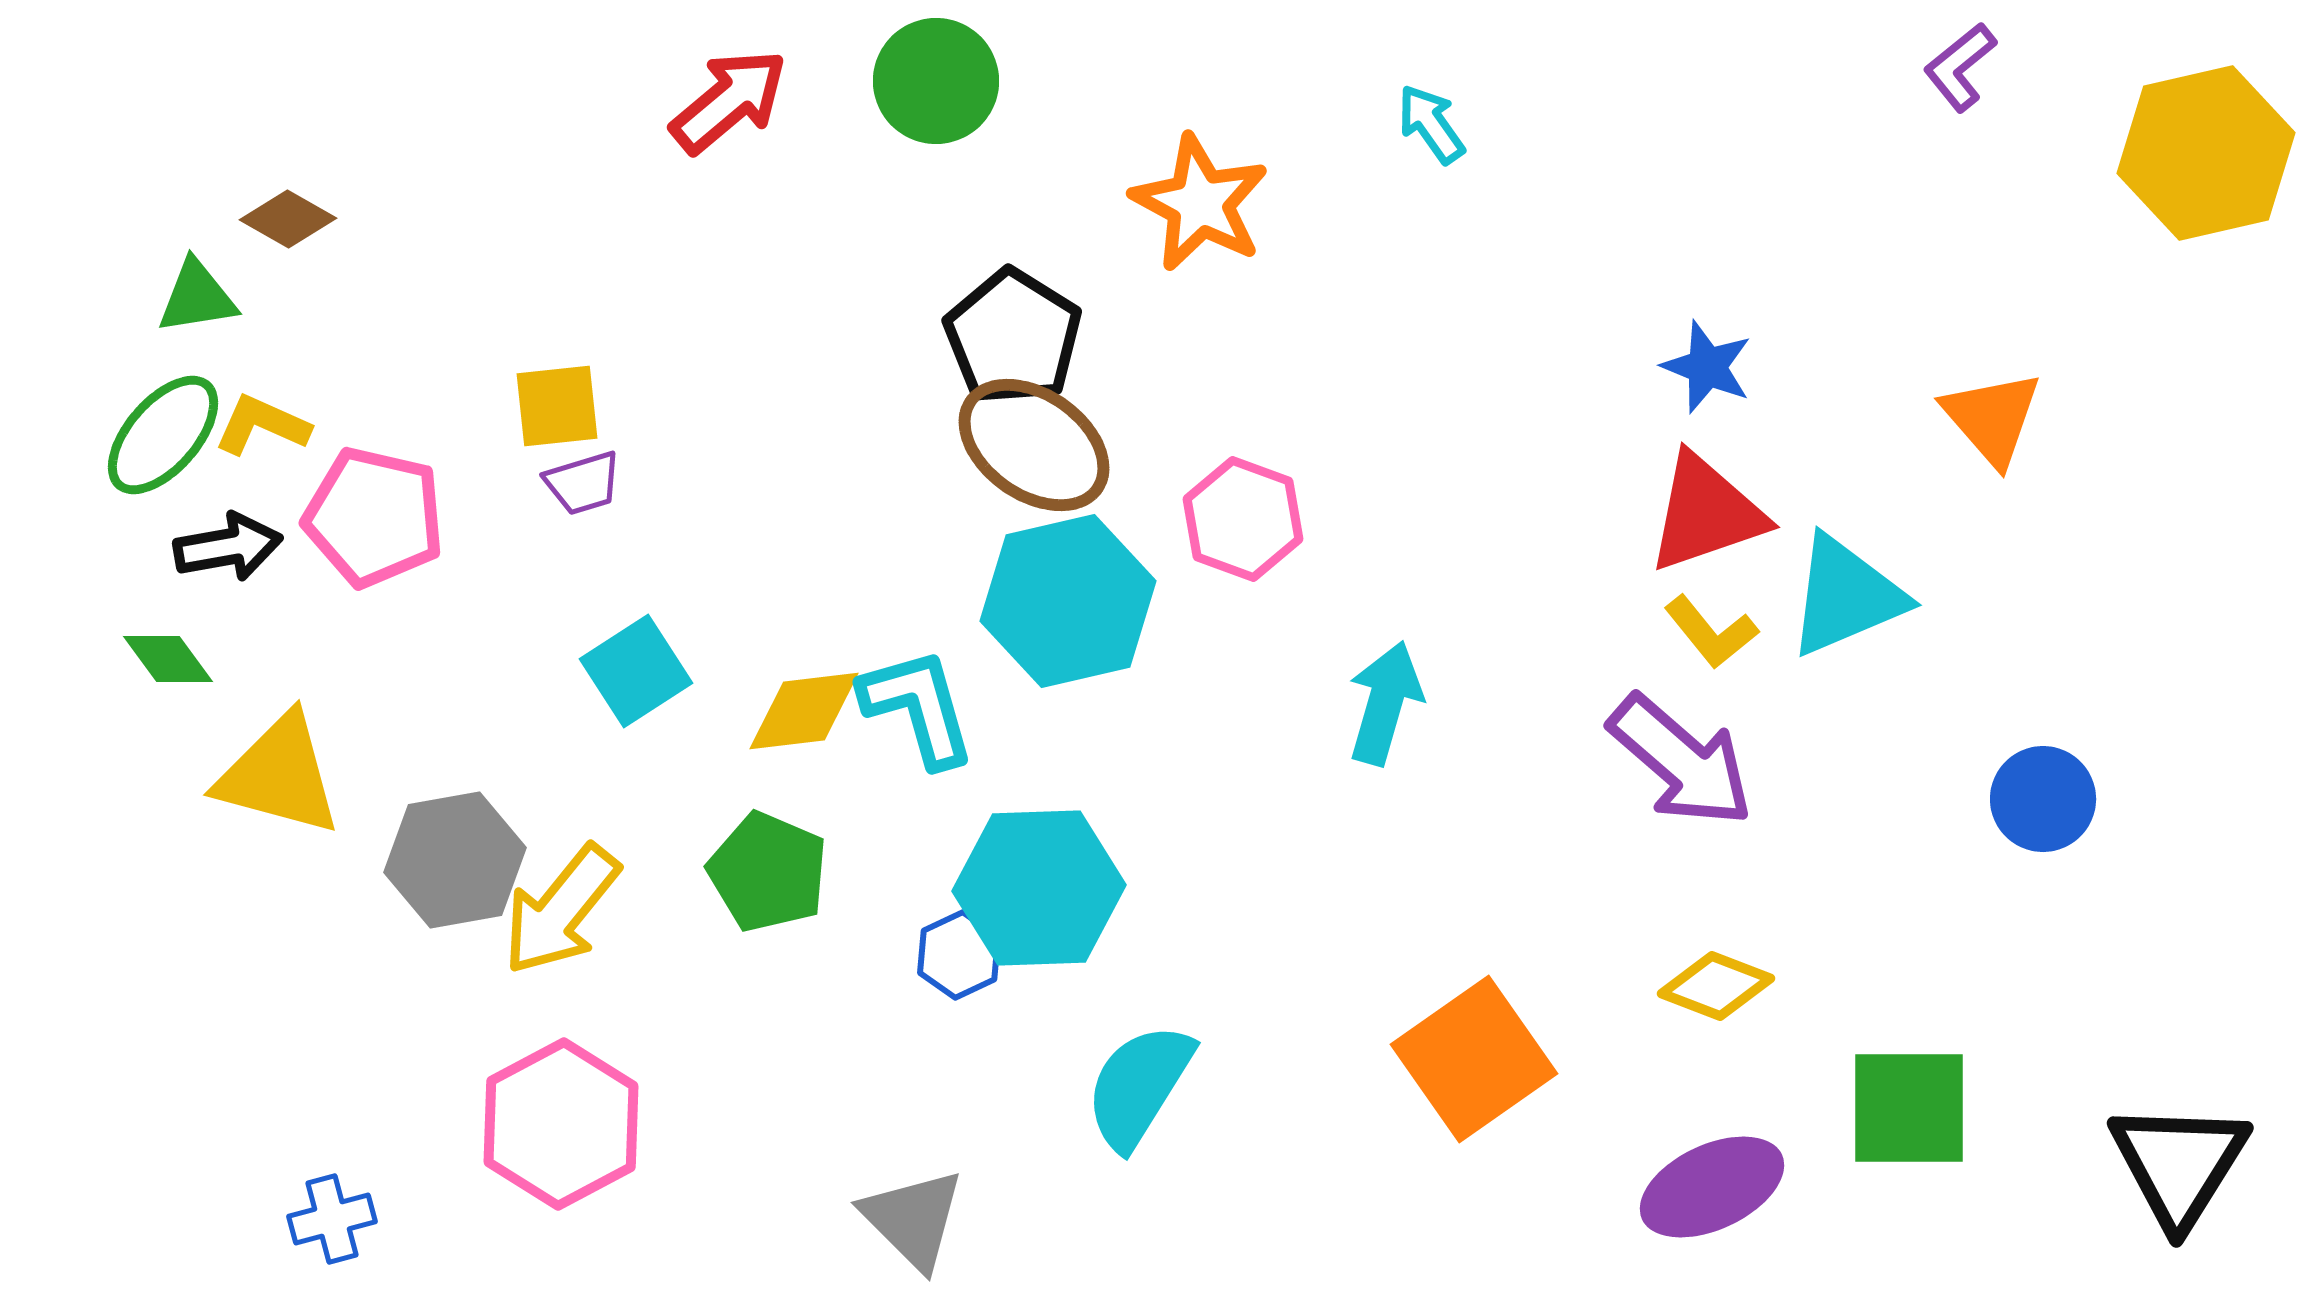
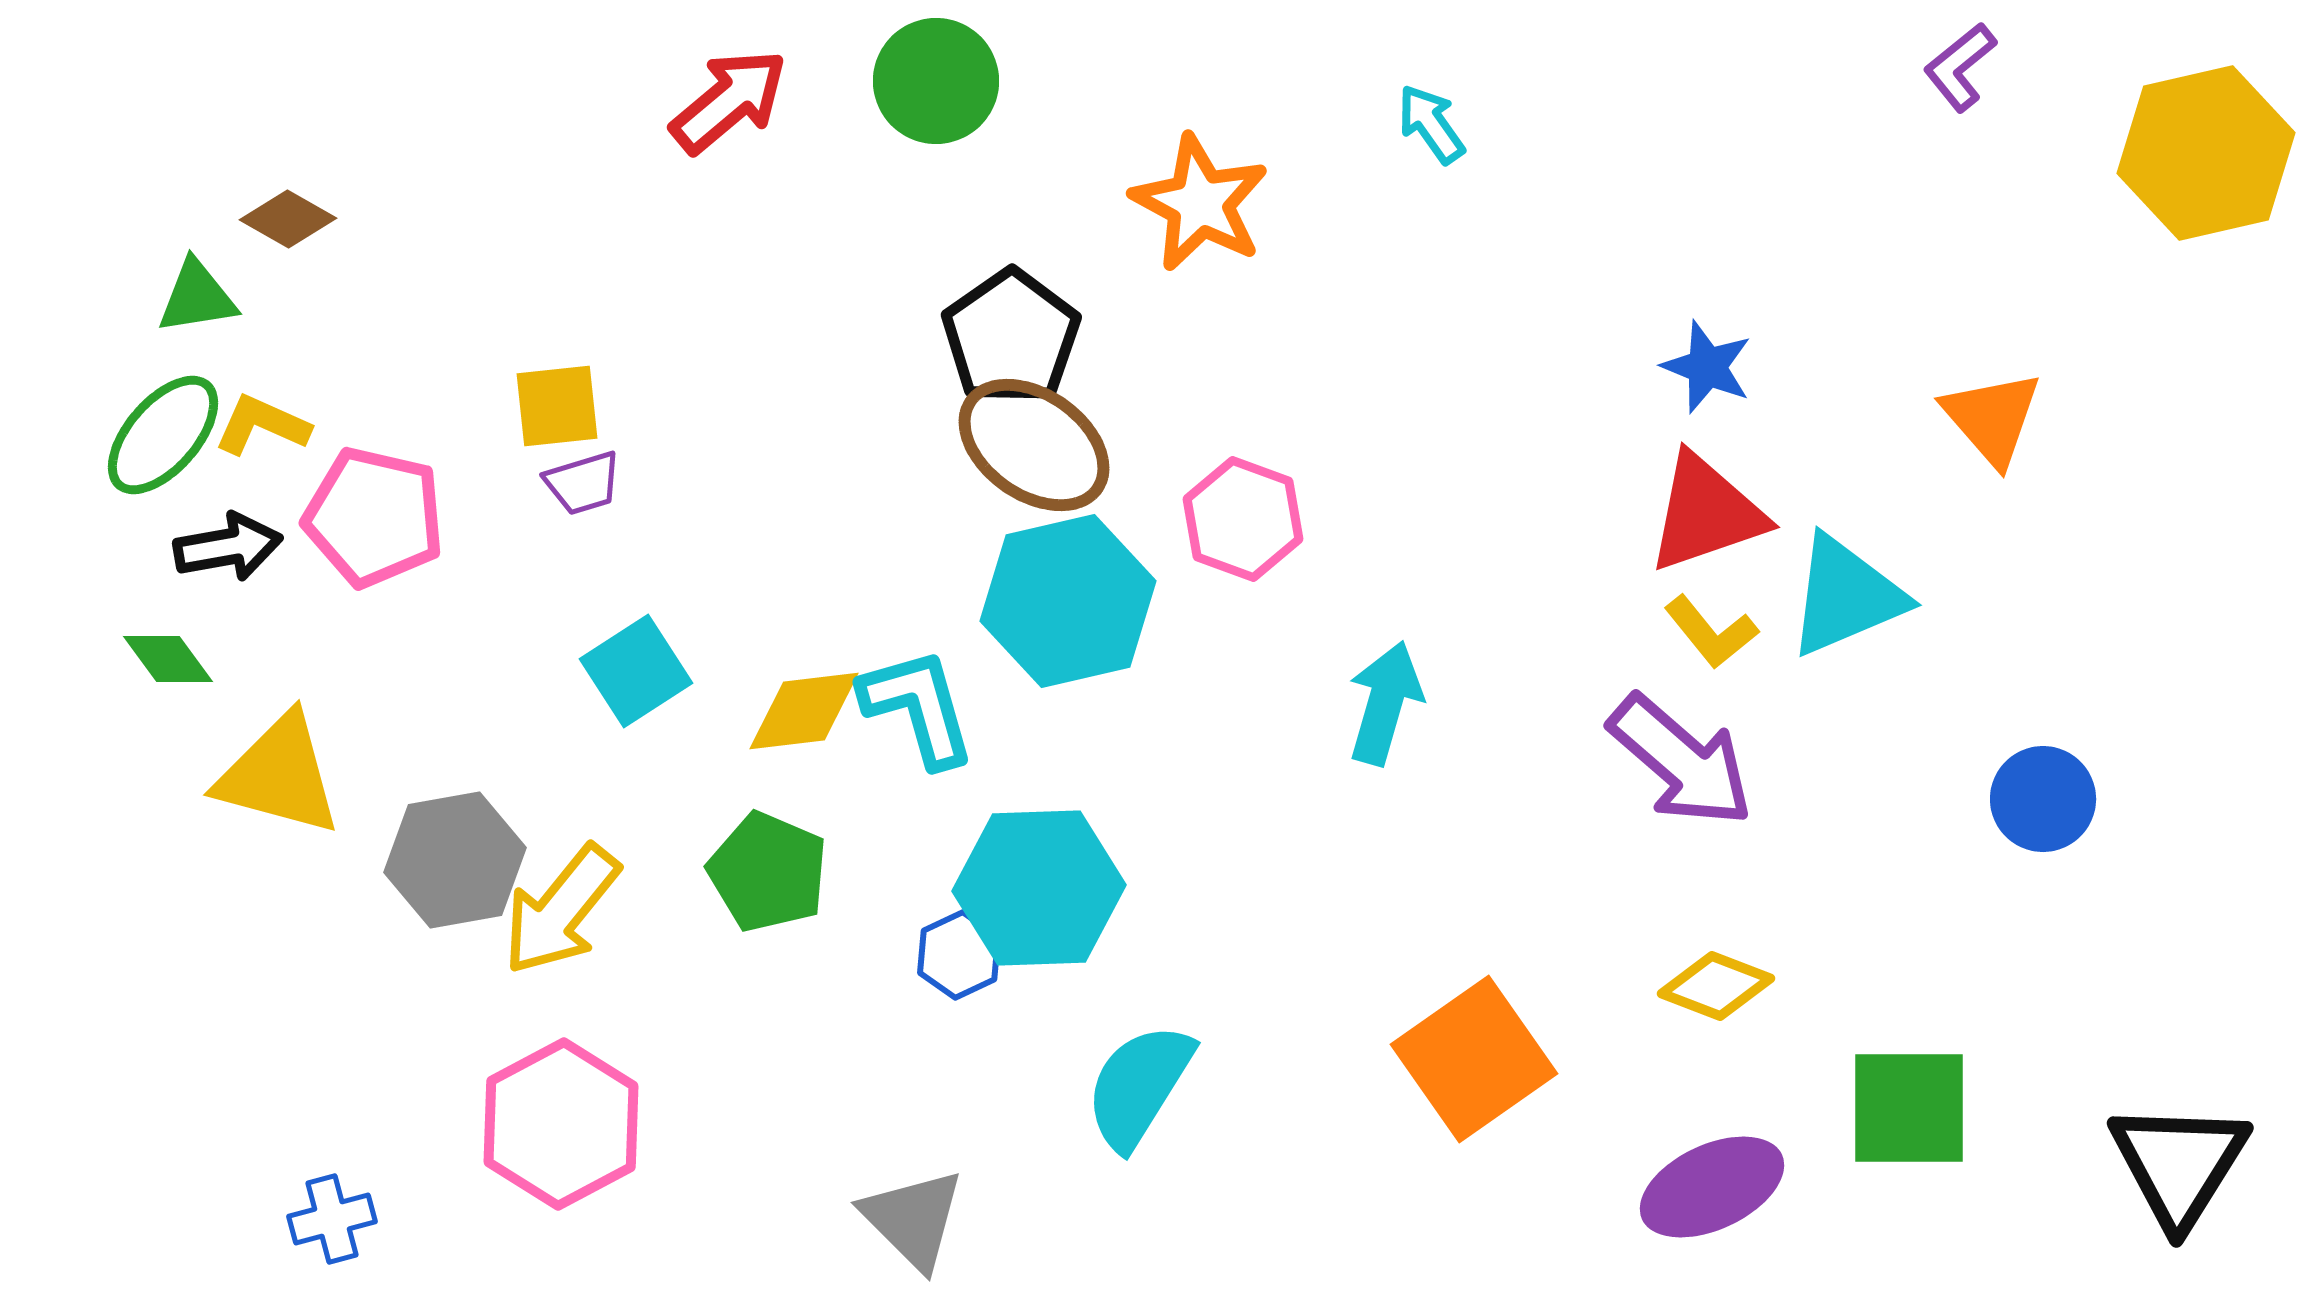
black pentagon at (1013, 337): moved 2 px left; rotated 5 degrees clockwise
